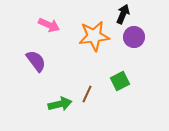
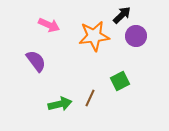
black arrow: moved 1 px left, 1 px down; rotated 24 degrees clockwise
purple circle: moved 2 px right, 1 px up
brown line: moved 3 px right, 4 px down
